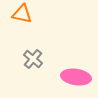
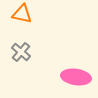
gray cross: moved 12 px left, 7 px up
